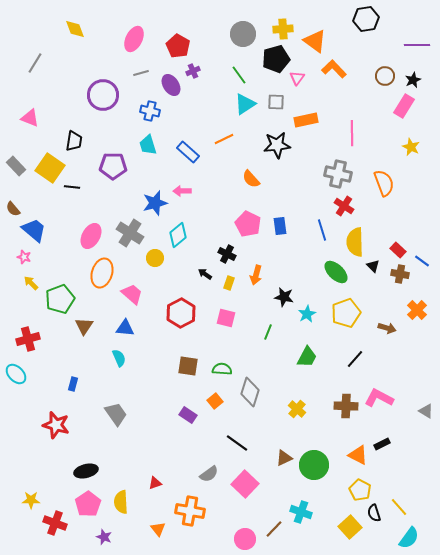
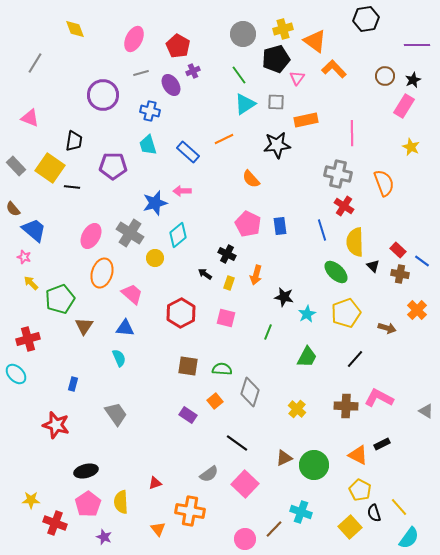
yellow cross at (283, 29): rotated 12 degrees counterclockwise
